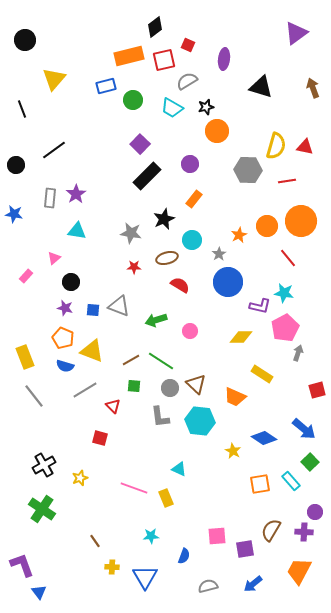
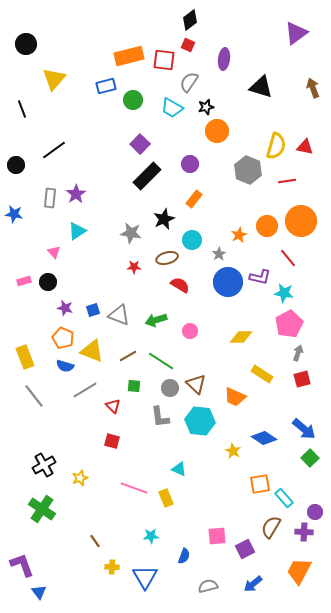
black diamond at (155, 27): moved 35 px right, 7 px up
black circle at (25, 40): moved 1 px right, 4 px down
red square at (164, 60): rotated 20 degrees clockwise
gray semicircle at (187, 81): moved 2 px right, 1 px down; rotated 25 degrees counterclockwise
gray hexagon at (248, 170): rotated 20 degrees clockwise
cyan triangle at (77, 231): rotated 42 degrees counterclockwise
pink triangle at (54, 258): moved 6 px up; rotated 32 degrees counterclockwise
pink rectangle at (26, 276): moved 2 px left, 5 px down; rotated 32 degrees clockwise
black circle at (71, 282): moved 23 px left
gray triangle at (119, 306): moved 9 px down
purple L-shape at (260, 306): moved 29 px up
blue square at (93, 310): rotated 24 degrees counterclockwise
pink pentagon at (285, 328): moved 4 px right, 4 px up
brown line at (131, 360): moved 3 px left, 4 px up
red square at (317, 390): moved 15 px left, 11 px up
red square at (100, 438): moved 12 px right, 3 px down
green square at (310, 462): moved 4 px up
cyan rectangle at (291, 481): moved 7 px left, 17 px down
brown semicircle at (271, 530): moved 3 px up
purple square at (245, 549): rotated 18 degrees counterclockwise
